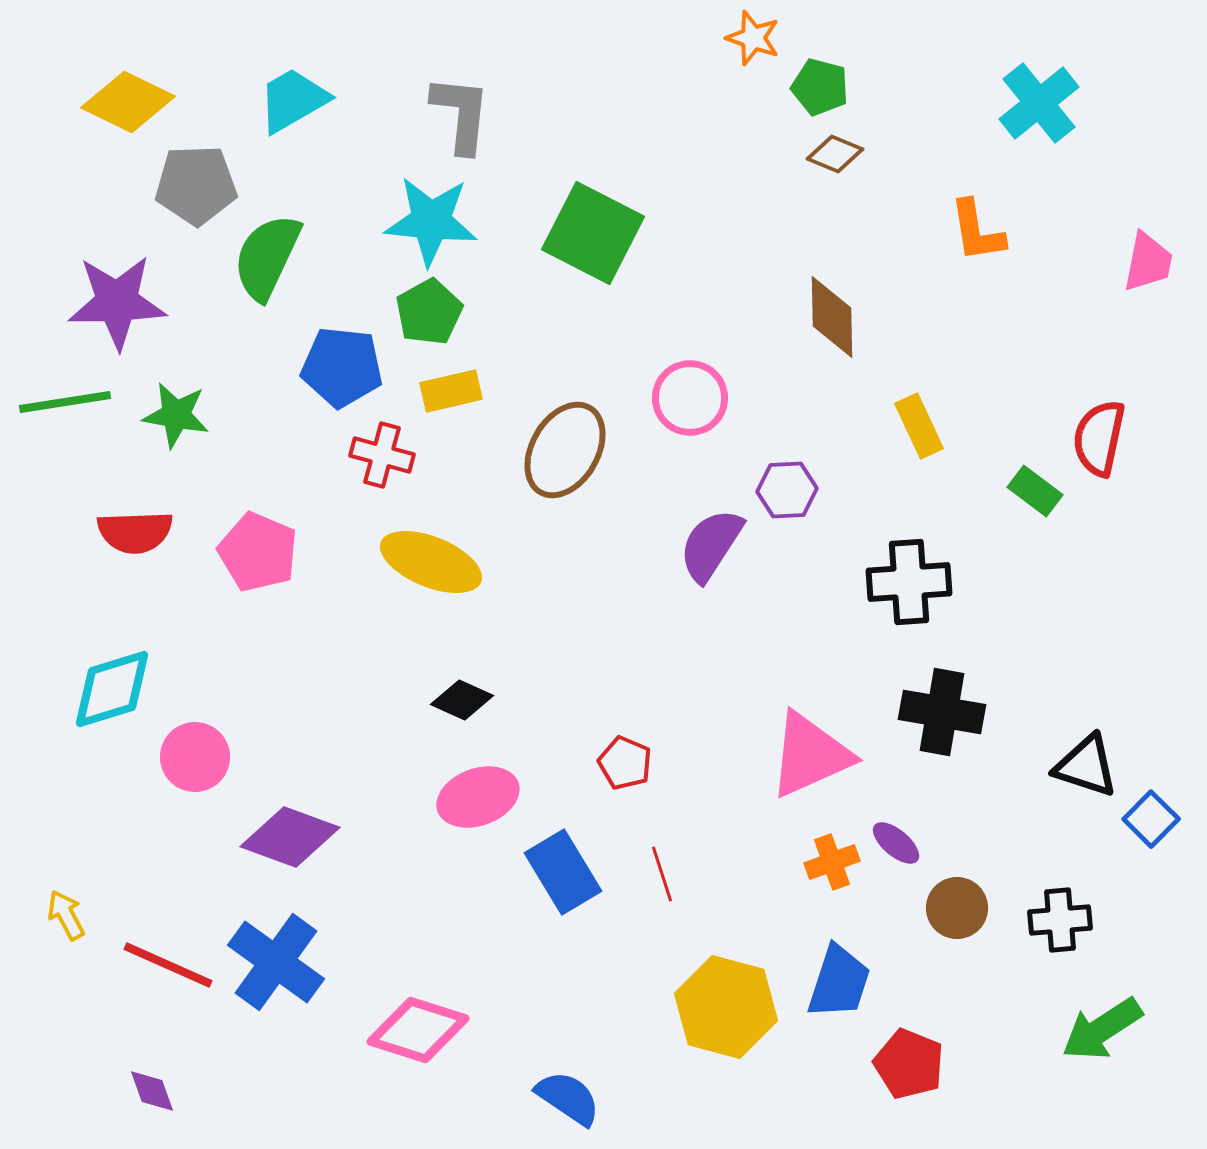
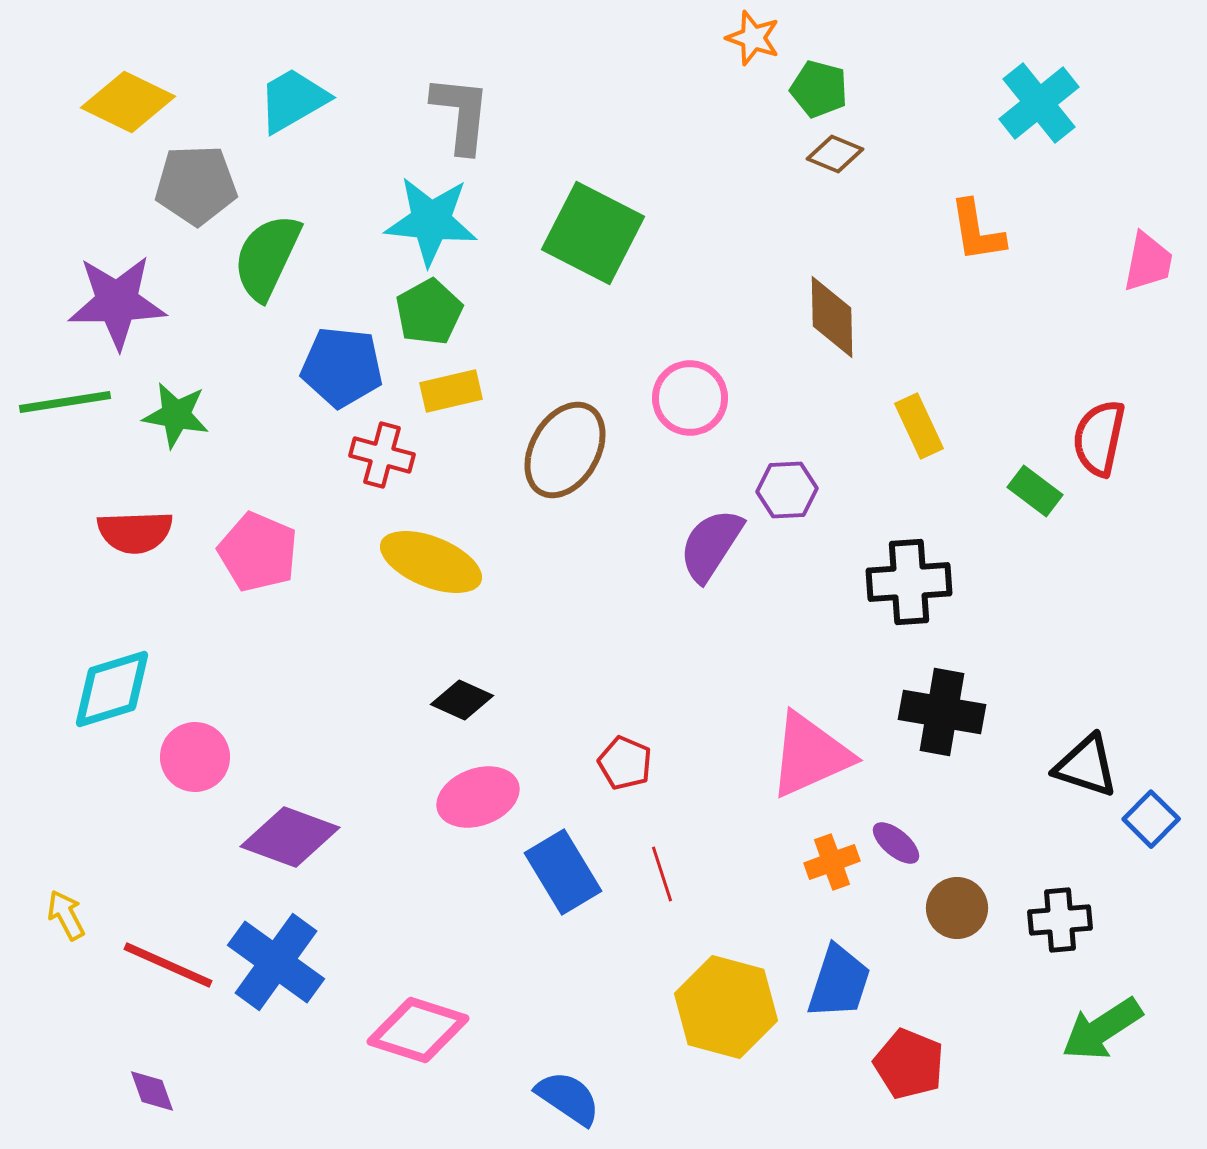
green pentagon at (820, 87): moved 1 px left, 2 px down
